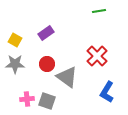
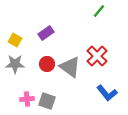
green line: rotated 40 degrees counterclockwise
gray triangle: moved 3 px right, 10 px up
blue L-shape: moved 1 px down; rotated 70 degrees counterclockwise
